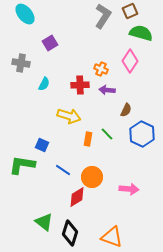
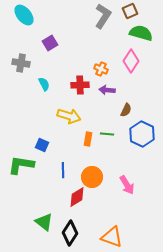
cyan ellipse: moved 1 px left, 1 px down
pink diamond: moved 1 px right
cyan semicircle: rotated 56 degrees counterclockwise
green line: rotated 40 degrees counterclockwise
green L-shape: moved 1 px left
blue line: rotated 56 degrees clockwise
pink arrow: moved 2 px left, 4 px up; rotated 54 degrees clockwise
black diamond: rotated 15 degrees clockwise
